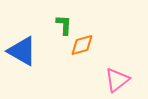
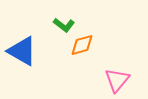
green L-shape: rotated 125 degrees clockwise
pink triangle: rotated 12 degrees counterclockwise
